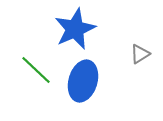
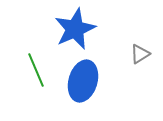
green line: rotated 24 degrees clockwise
